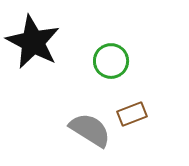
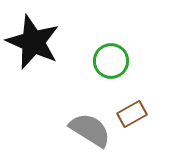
black star: rotated 4 degrees counterclockwise
brown rectangle: rotated 8 degrees counterclockwise
